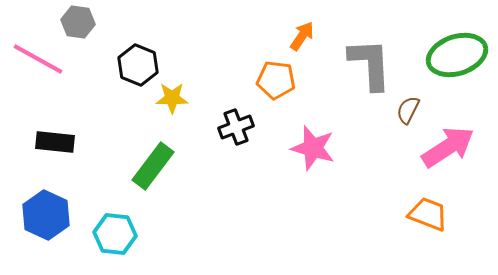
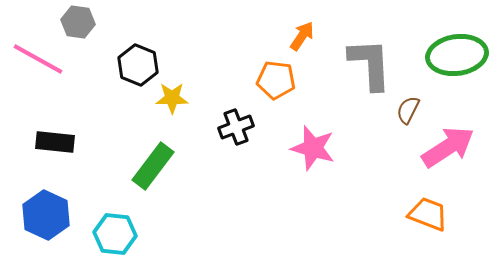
green ellipse: rotated 10 degrees clockwise
